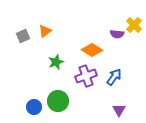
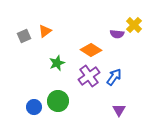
gray square: moved 1 px right
orange diamond: moved 1 px left
green star: moved 1 px right, 1 px down
purple cross: moved 3 px right; rotated 15 degrees counterclockwise
